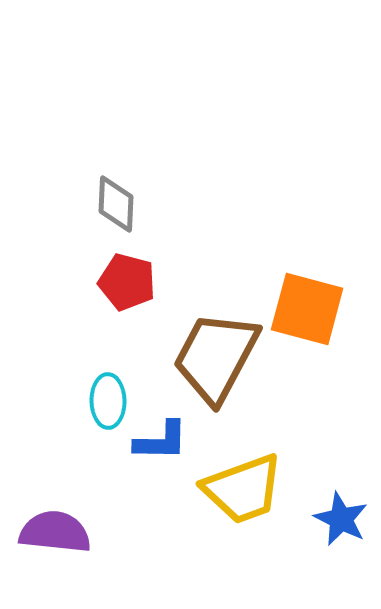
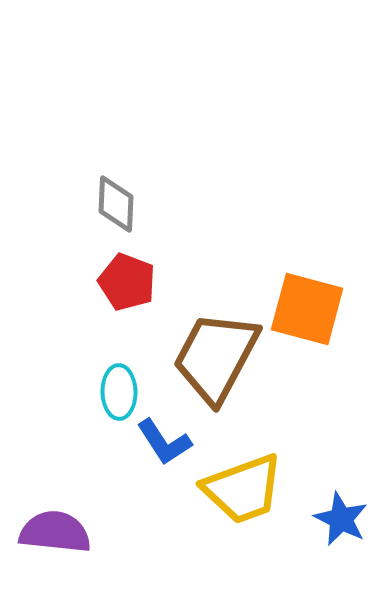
red pentagon: rotated 6 degrees clockwise
cyan ellipse: moved 11 px right, 9 px up
blue L-shape: moved 3 px right, 1 px down; rotated 56 degrees clockwise
